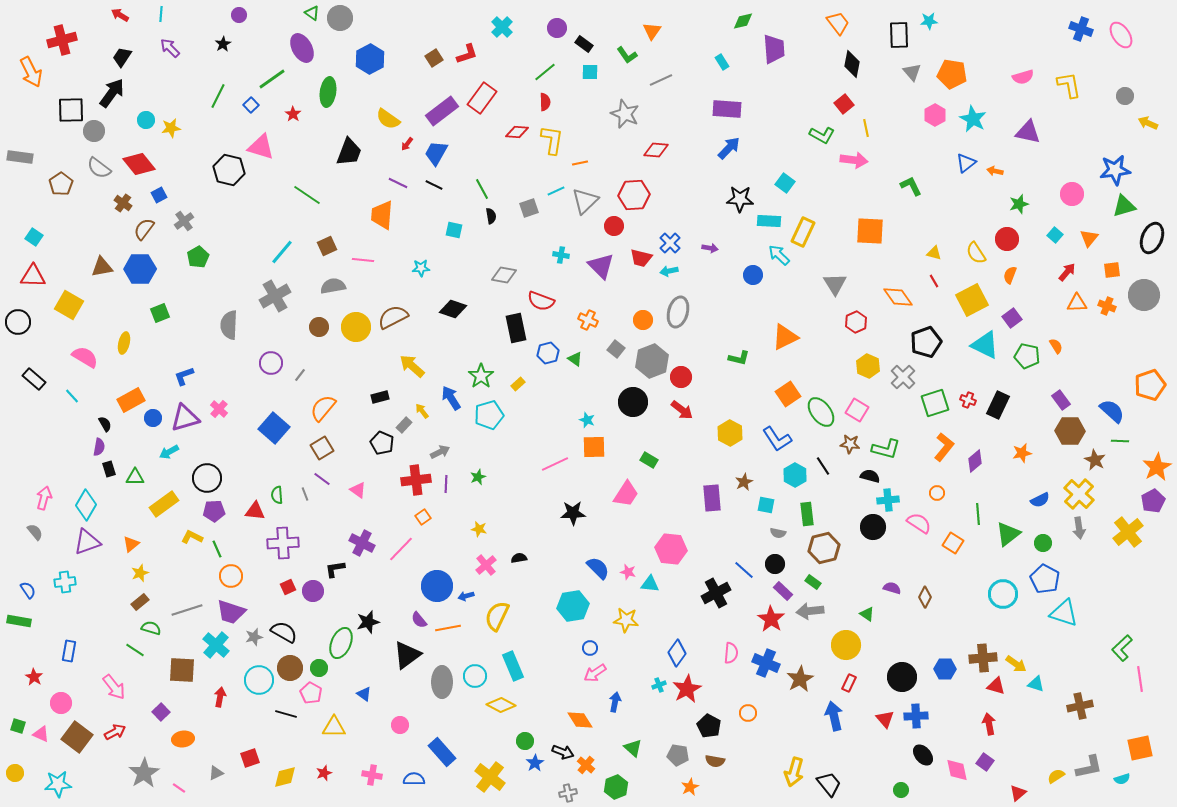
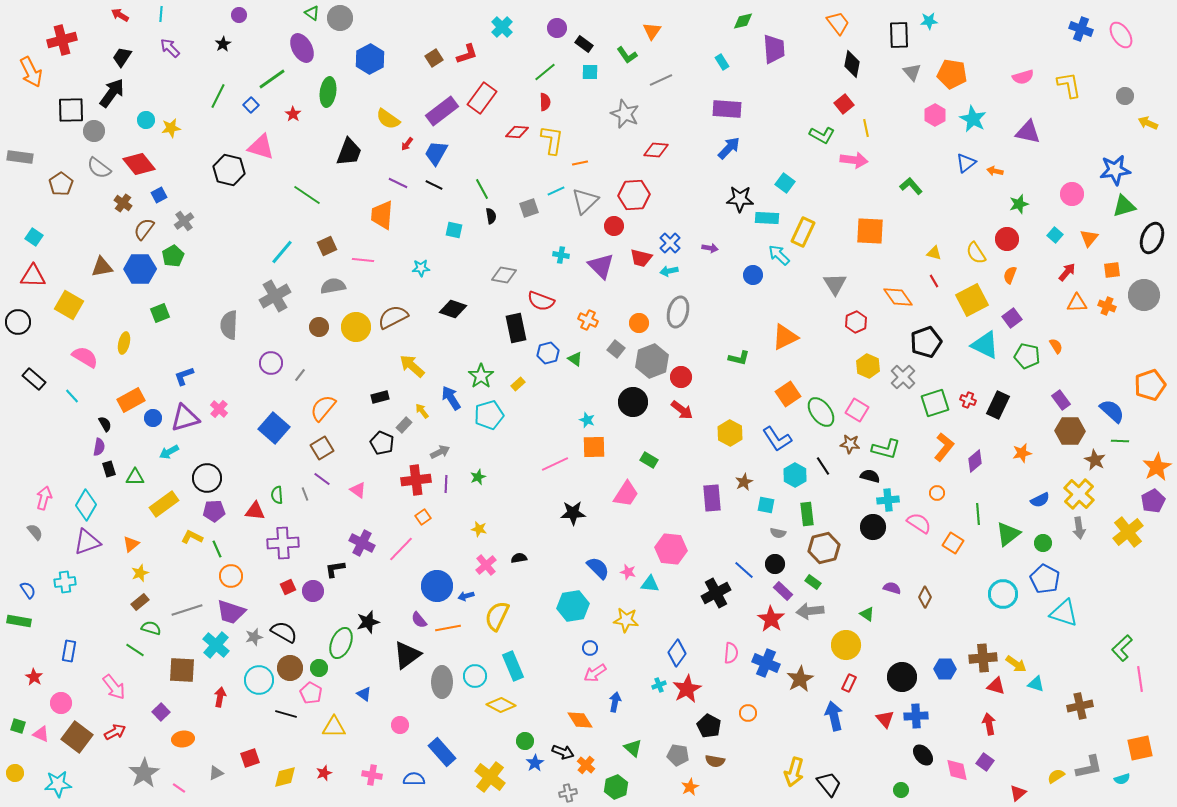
green L-shape at (911, 186): rotated 15 degrees counterclockwise
cyan rectangle at (769, 221): moved 2 px left, 3 px up
green pentagon at (198, 257): moved 25 px left, 1 px up
orange circle at (643, 320): moved 4 px left, 3 px down
